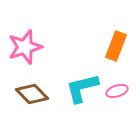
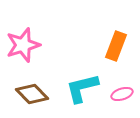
pink star: moved 2 px left, 2 px up
pink ellipse: moved 5 px right, 3 px down
